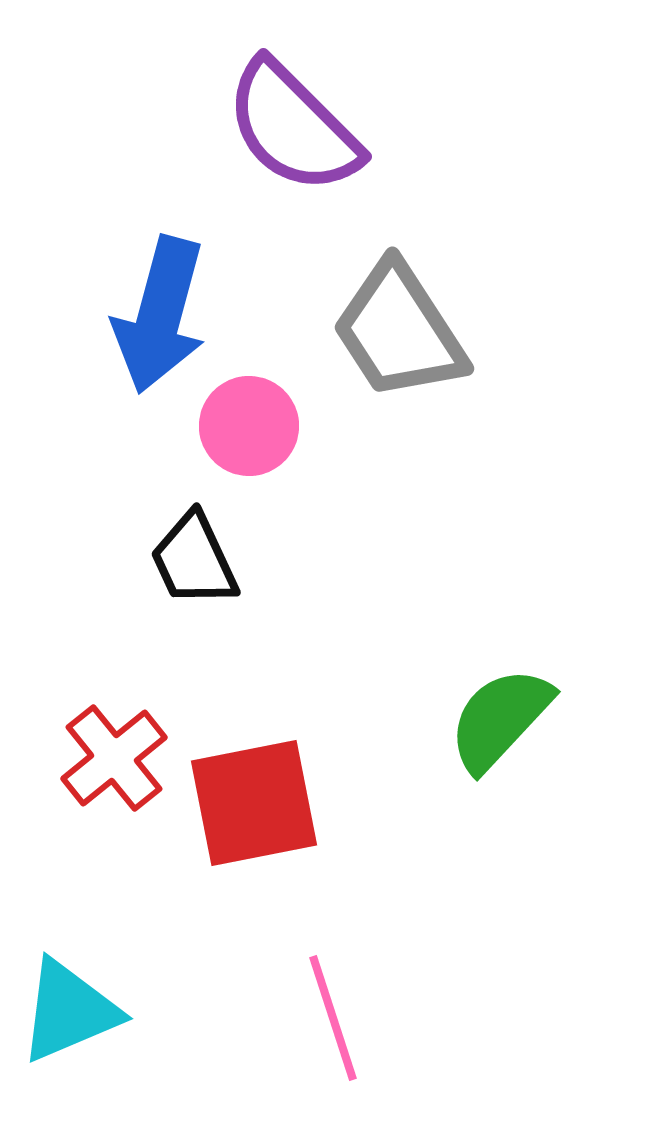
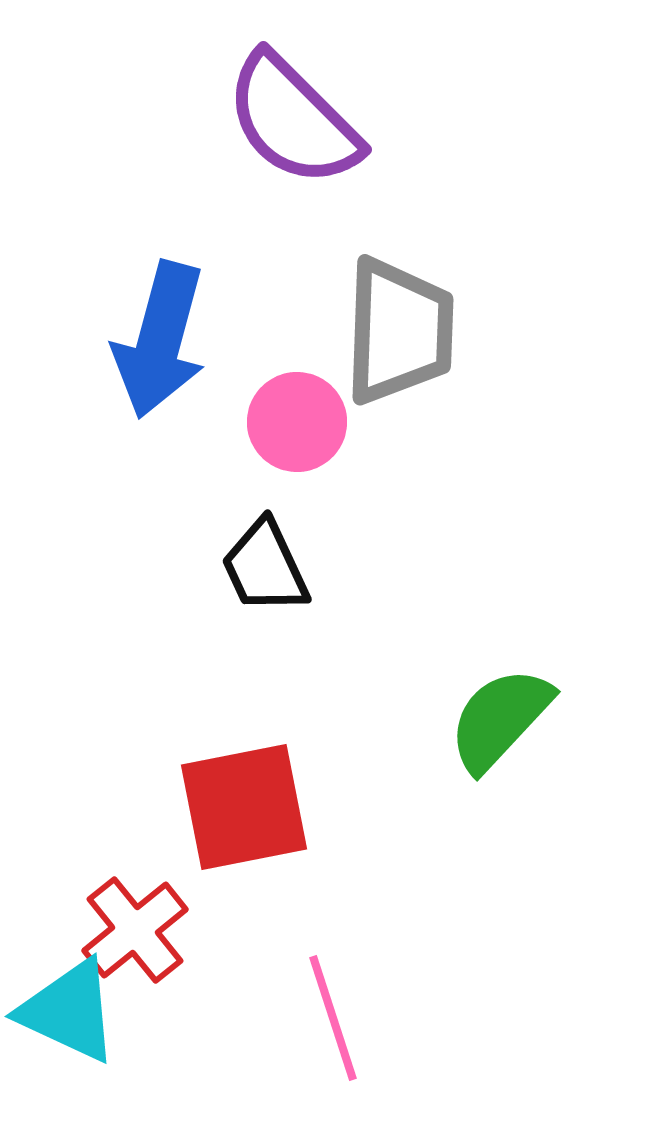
purple semicircle: moved 7 px up
blue arrow: moved 25 px down
gray trapezoid: rotated 145 degrees counterclockwise
pink circle: moved 48 px right, 4 px up
black trapezoid: moved 71 px right, 7 px down
red cross: moved 21 px right, 172 px down
red square: moved 10 px left, 4 px down
cyan triangle: rotated 48 degrees clockwise
